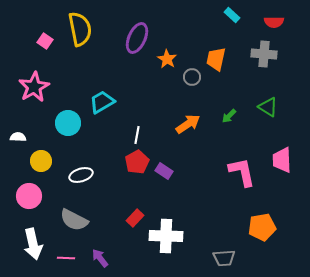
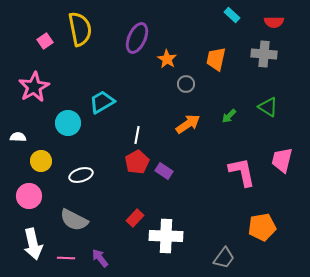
pink square: rotated 21 degrees clockwise
gray circle: moved 6 px left, 7 px down
pink trapezoid: rotated 16 degrees clockwise
gray trapezoid: rotated 50 degrees counterclockwise
